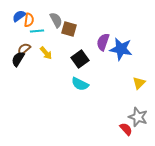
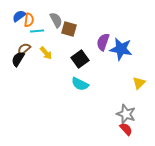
gray star: moved 12 px left, 3 px up
